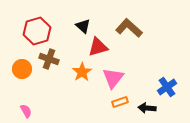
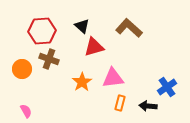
black triangle: moved 1 px left
red hexagon: moved 5 px right; rotated 12 degrees clockwise
red triangle: moved 4 px left
orange star: moved 10 px down
pink triangle: rotated 45 degrees clockwise
orange rectangle: moved 1 px down; rotated 56 degrees counterclockwise
black arrow: moved 1 px right, 2 px up
